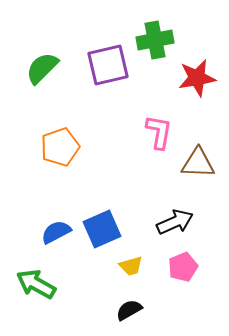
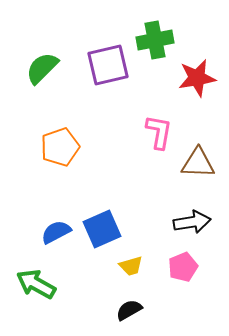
black arrow: moved 17 px right; rotated 15 degrees clockwise
